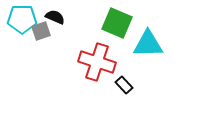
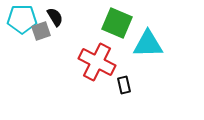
black semicircle: rotated 36 degrees clockwise
red cross: rotated 9 degrees clockwise
black rectangle: rotated 30 degrees clockwise
